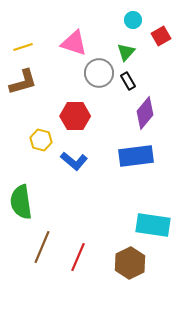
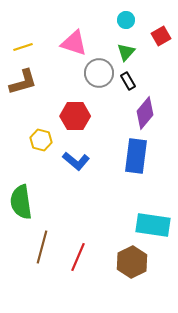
cyan circle: moved 7 px left
blue rectangle: rotated 76 degrees counterclockwise
blue L-shape: moved 2 px right
brown line: rotated 8 degrees counterclockwise
brown hexagon: moved 2 px right, 1 px up
